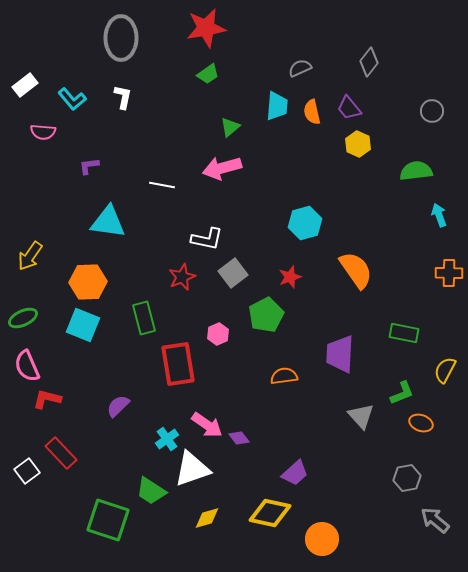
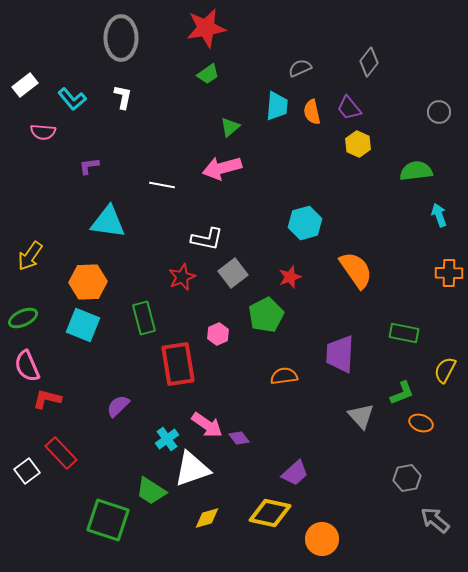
gray circle at (432, 111): moved 7 px right, 1 px down
